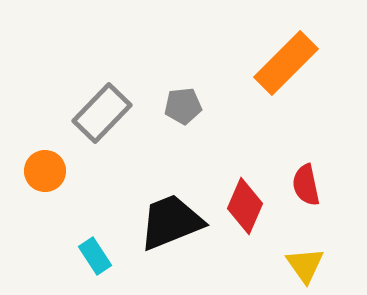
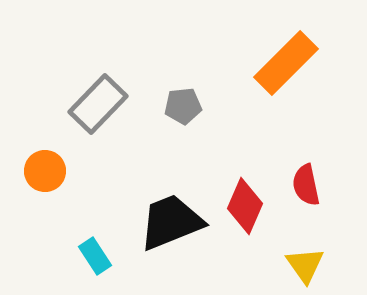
gray rectangle: moved 4 px left, 9 px up
